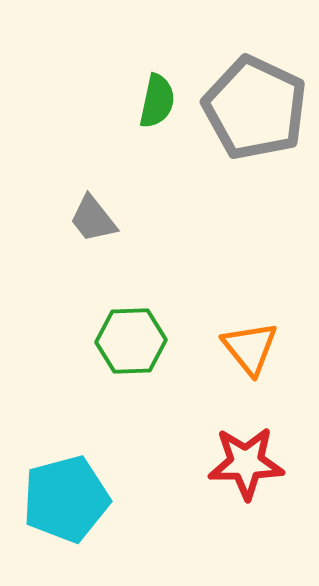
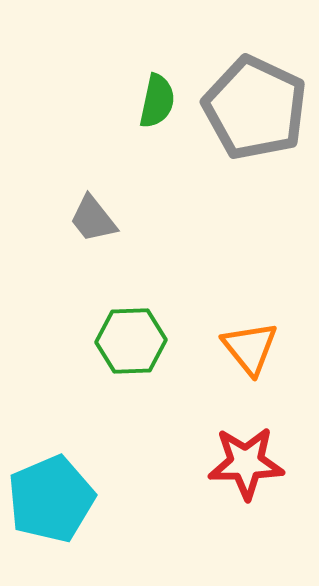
cyan pentagon: moved 15 px left; rotated 8 degrees counterclockwise
